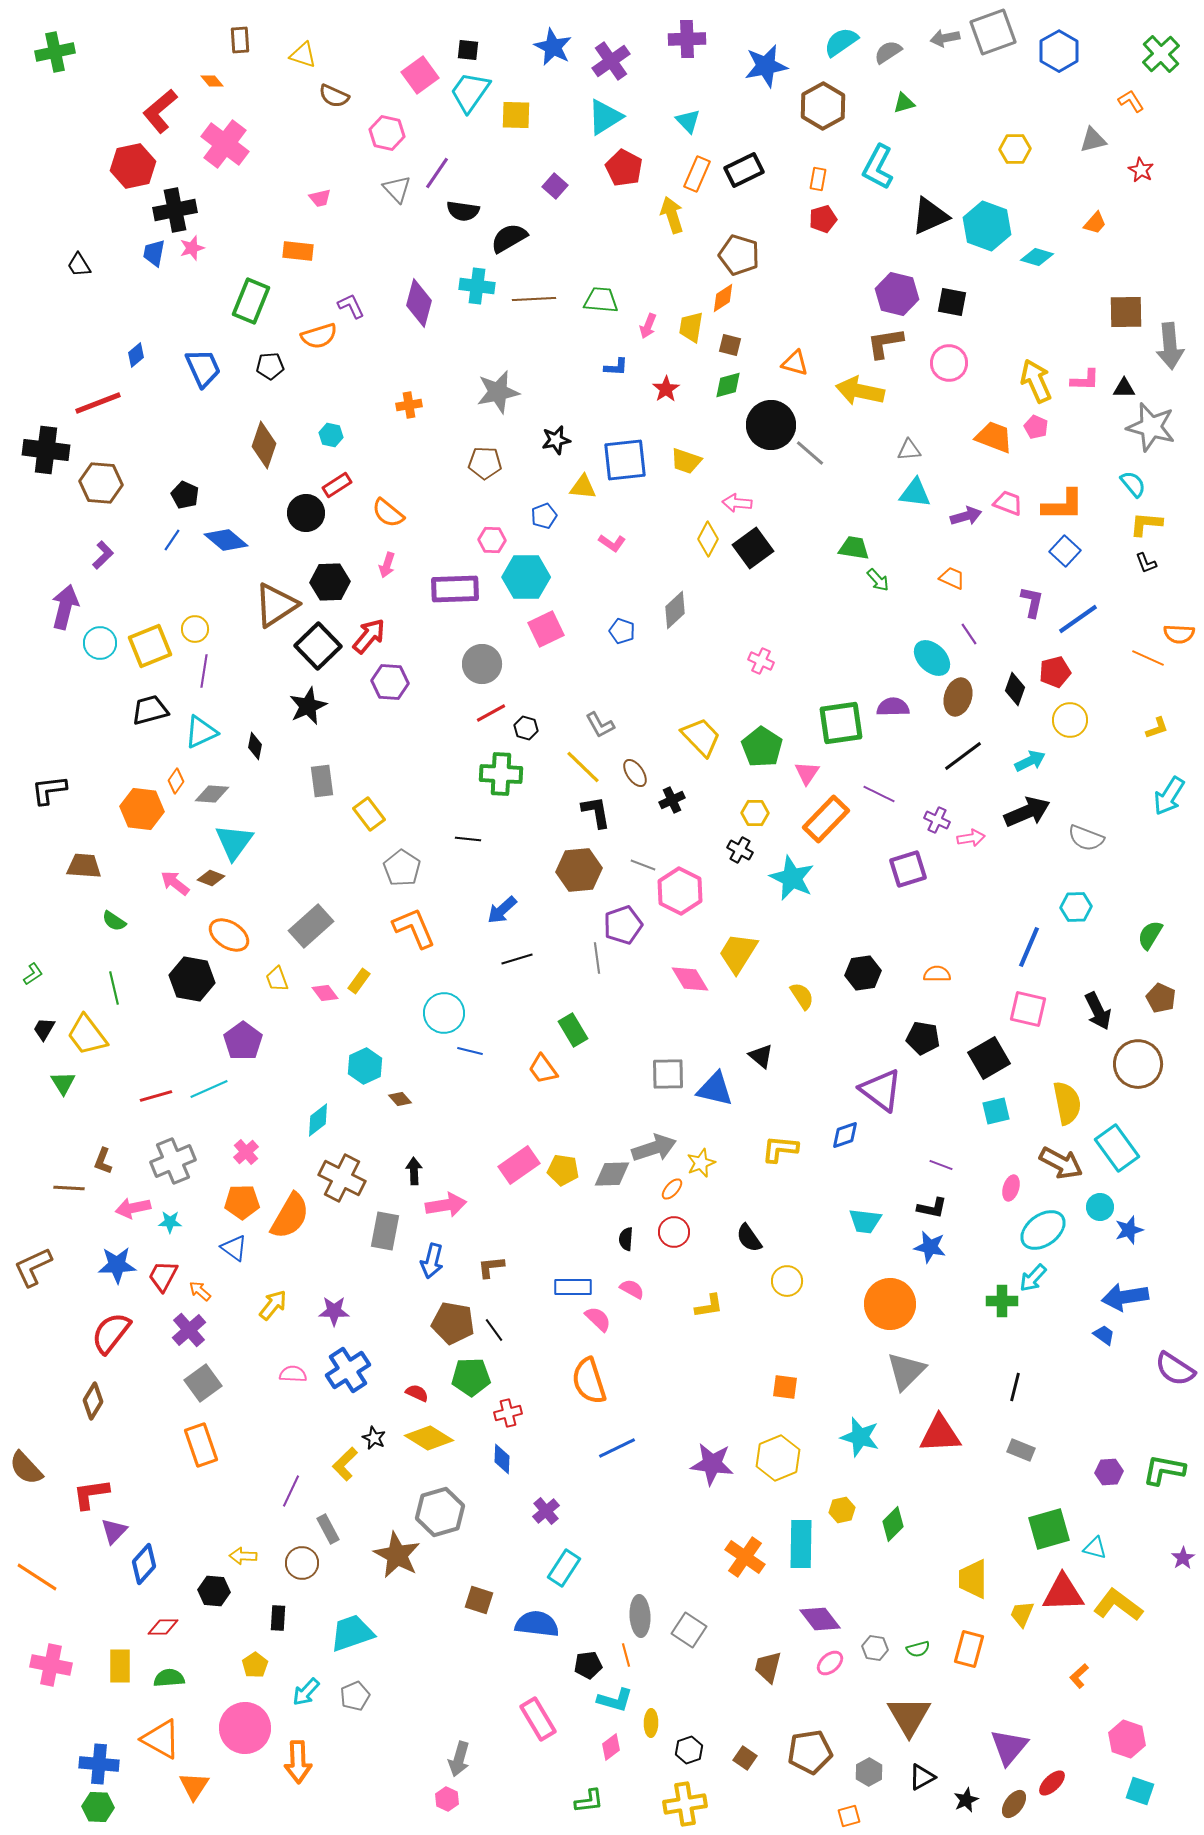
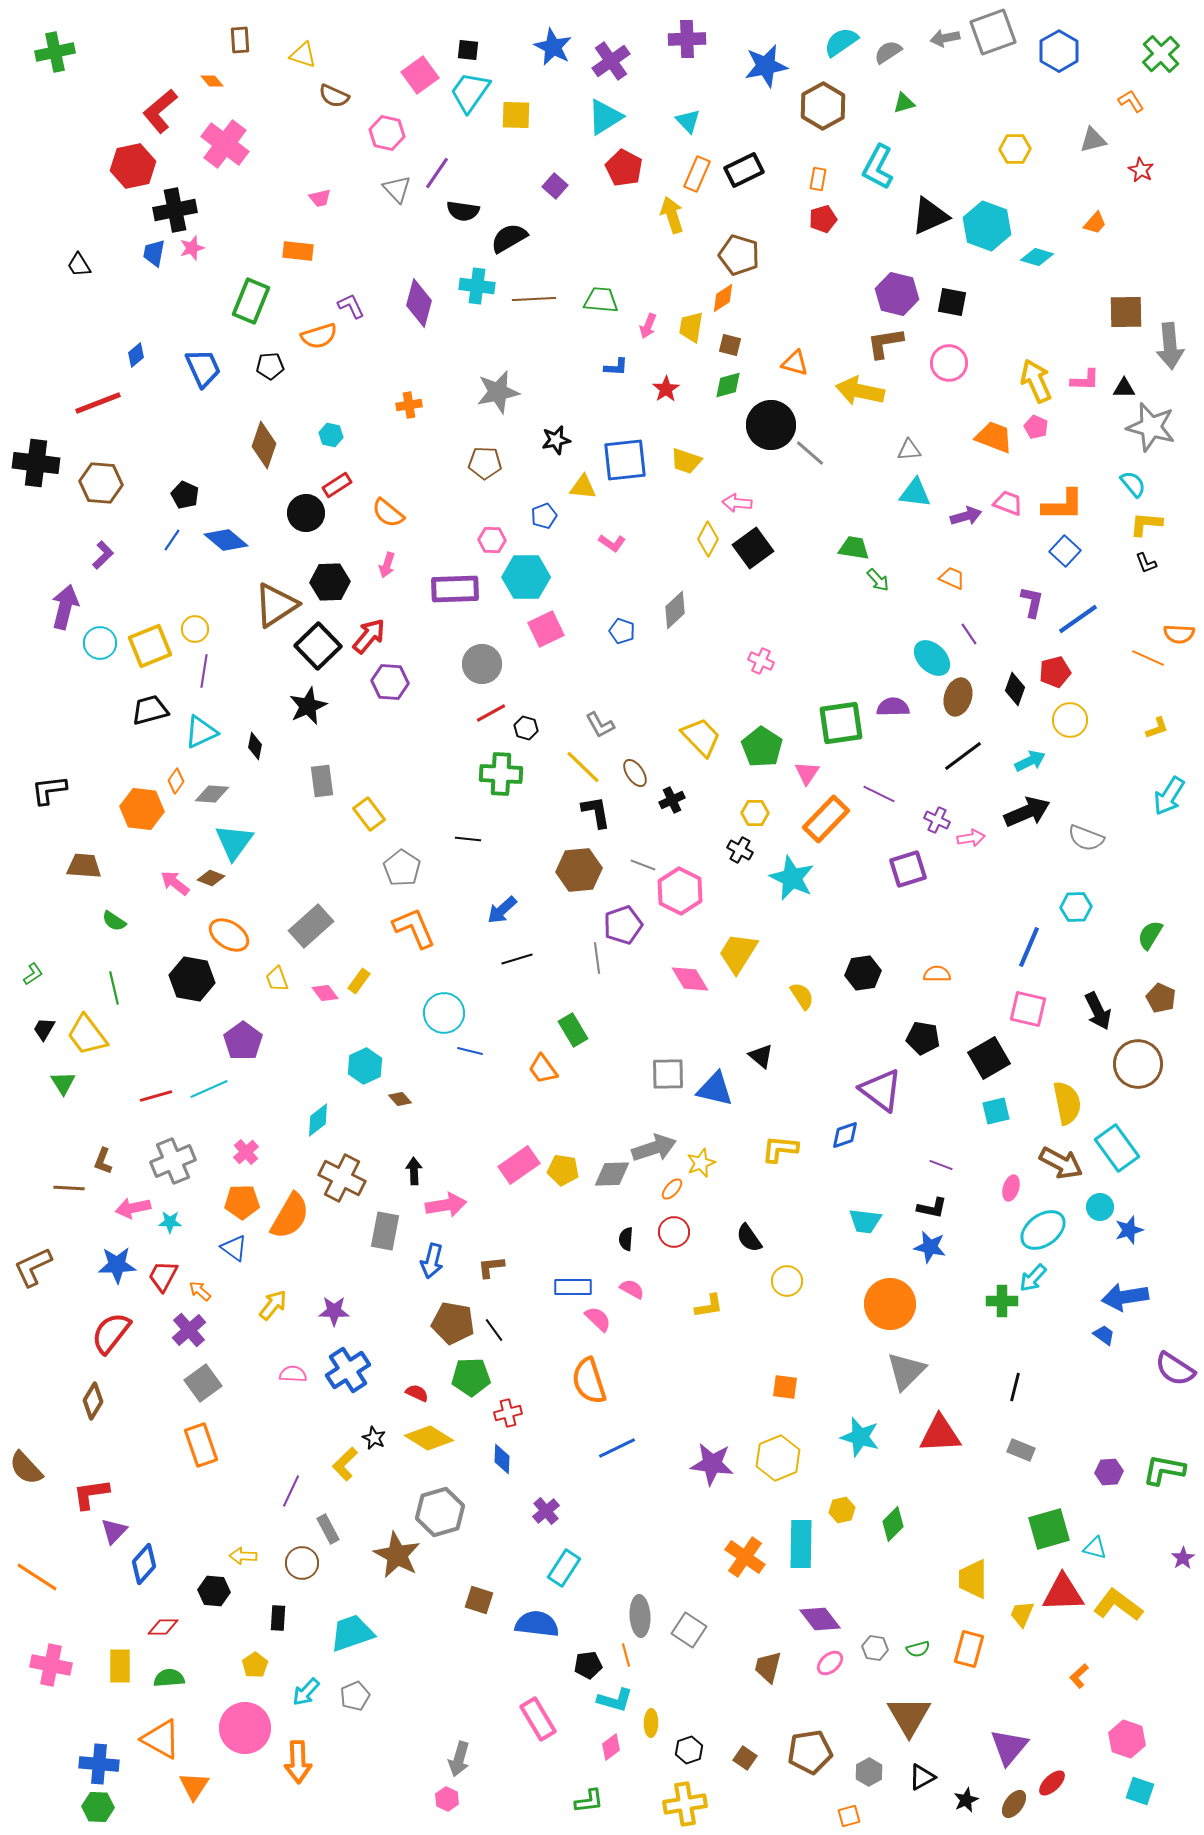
black cross at (46, 450): moved 10 px left, 13 px down
